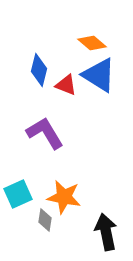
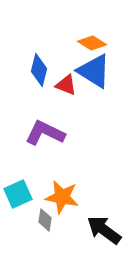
orange diamond: rotated 8 degrees counterclockwise
blue triangle: moved 5 px left, 4 px up
purple L-shape: rotated 33 degrees counterclockwise
orange star: moved 2 px left
black arrow: moved 2 px left, 2 px up; rotated 42 degrees counterclockwise
